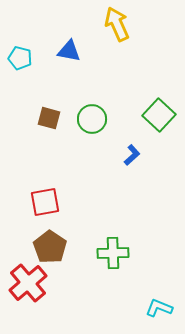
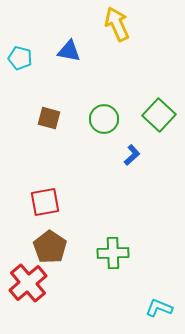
green circle: moved 12 px right
